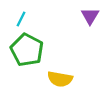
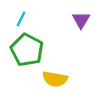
purple triangle: moved 9 px left, 4 px down
yellow semicircle: moved 5 px left
